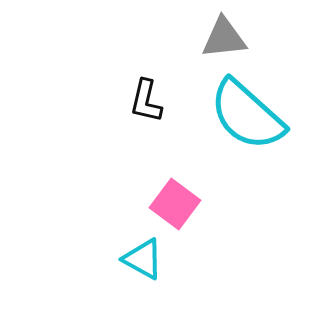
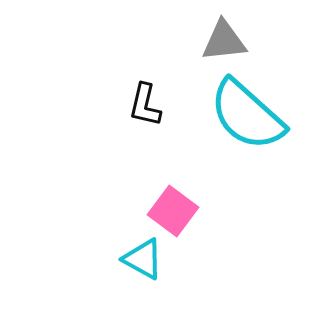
gray triangle: moved 3 px down
black L-shape: moved 1 px left, 4 px down
pink square: moved 2 px left, 7 px down
